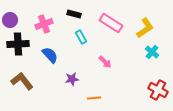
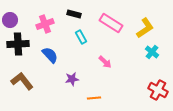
pink cross: moved 1 px right
